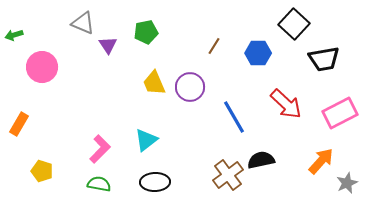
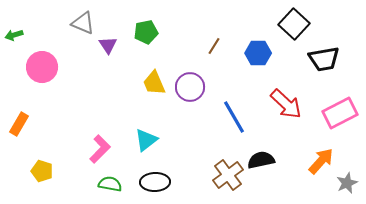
green semicircle: moved 11 px right
